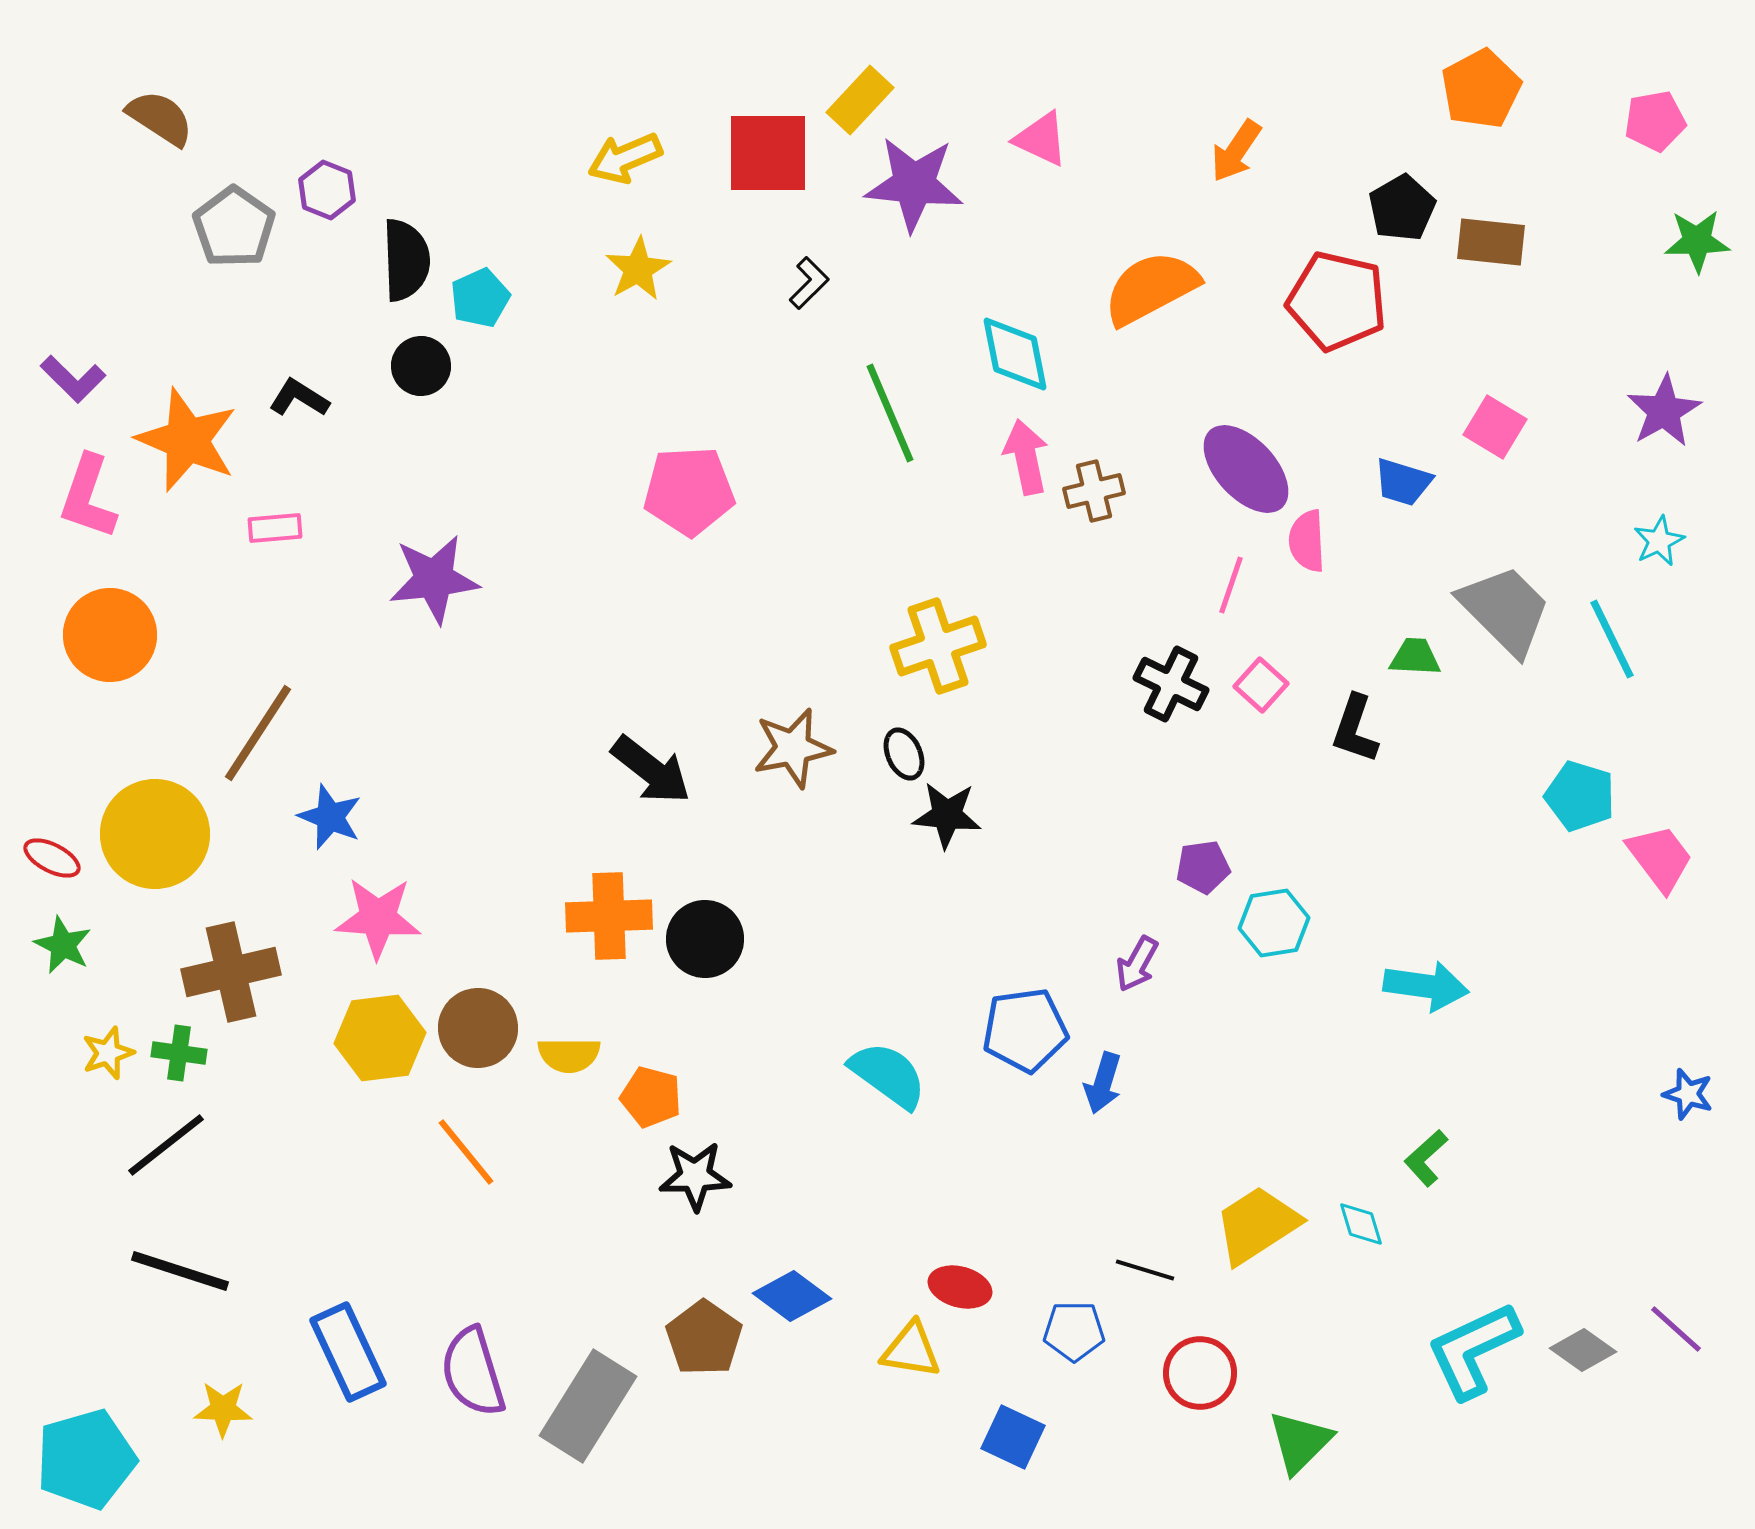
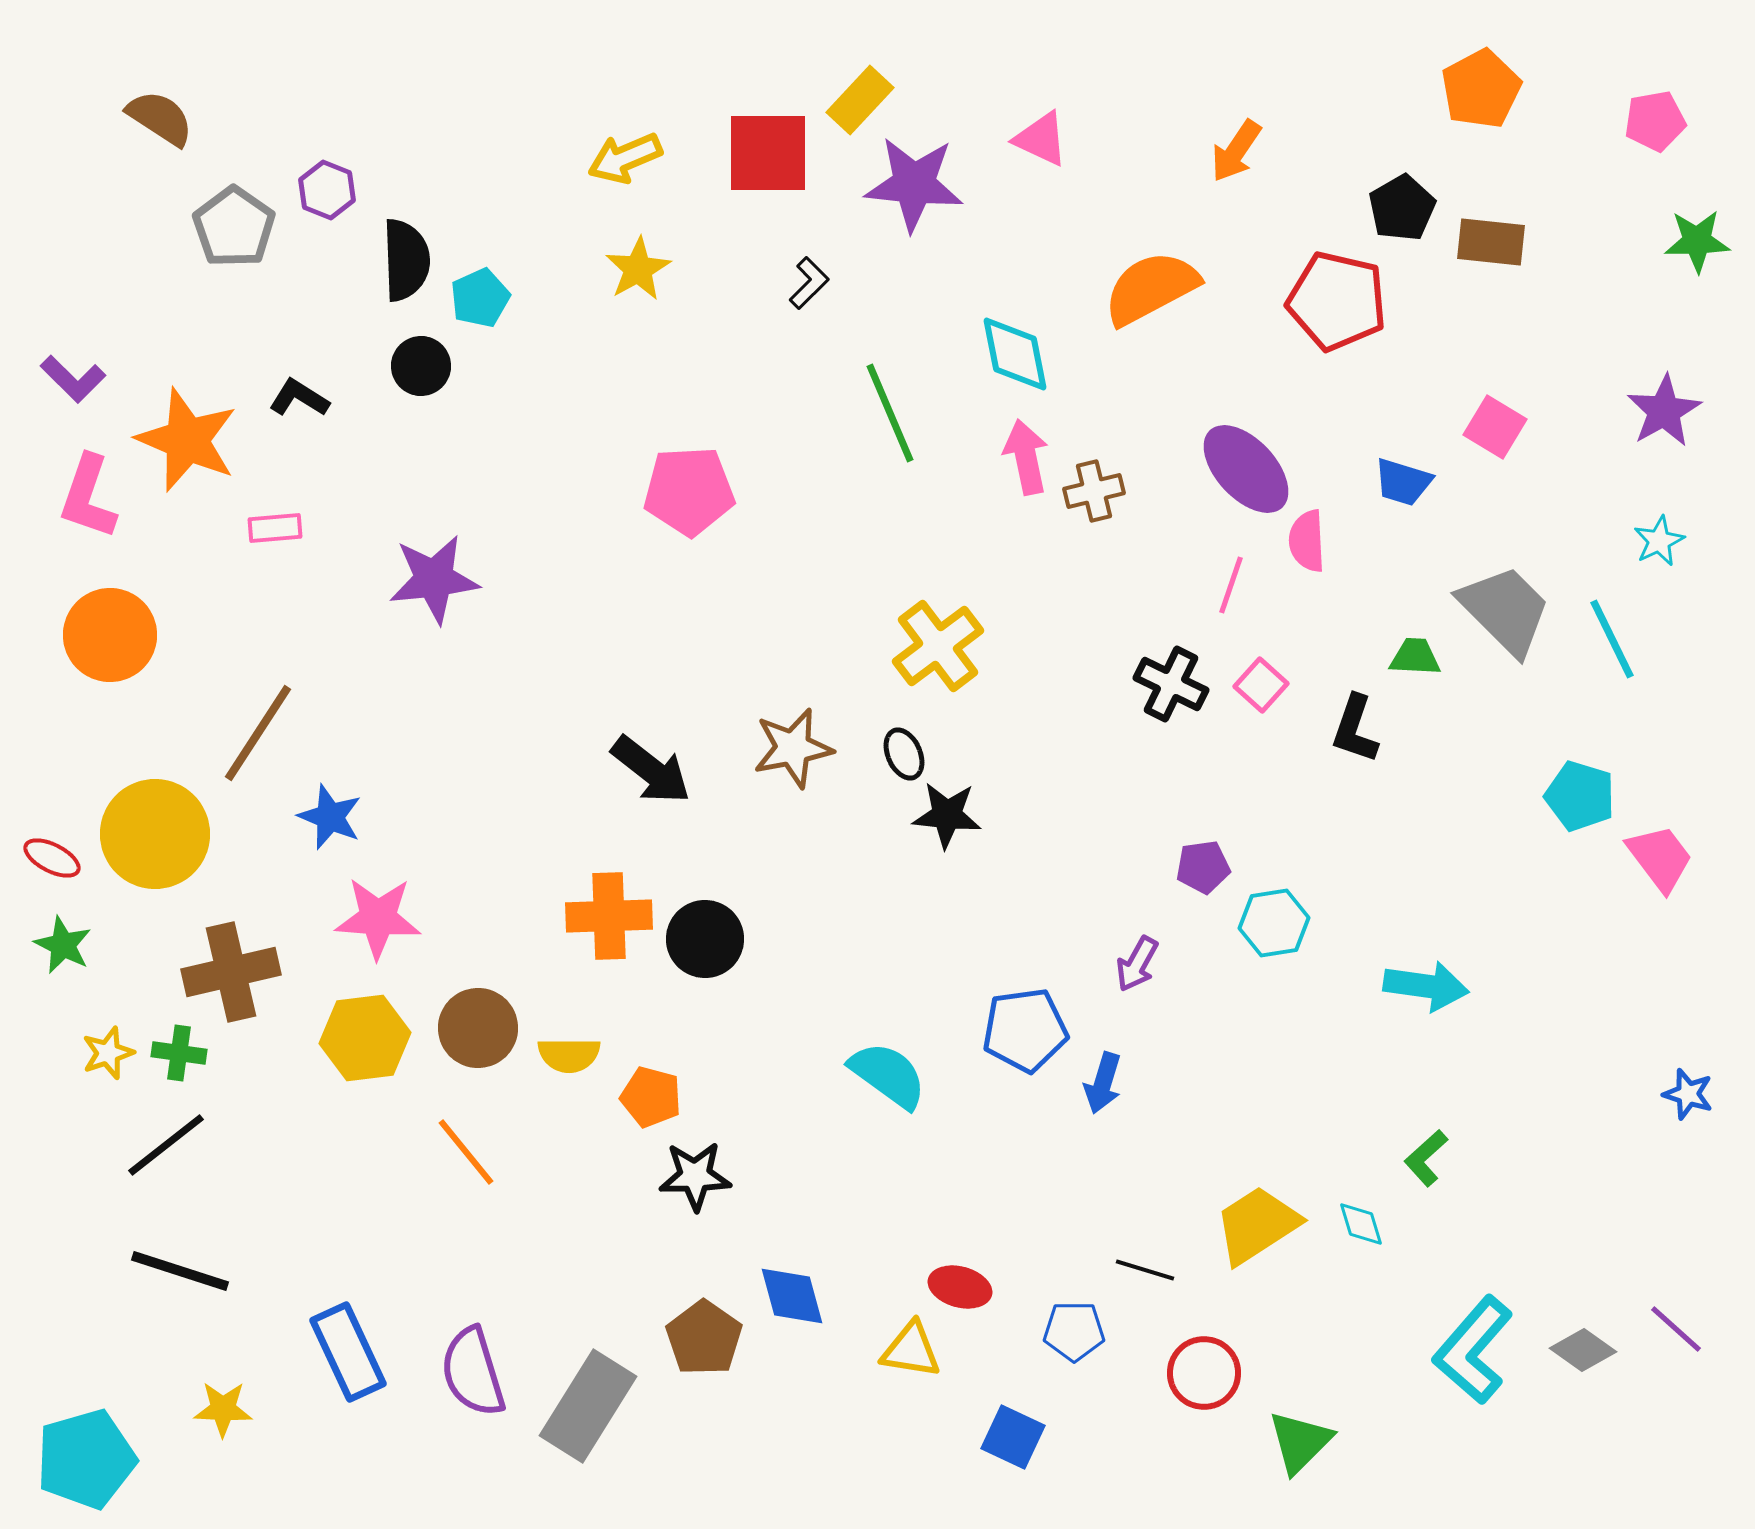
yellow cross at (938, 646): rotated 18 degrees counterclockwise
yellow hexagon at (380, 1038): moved 15 px left
blue diamond at (792, 1296): rotated 38 degrees clockwise
cyan L-shape at (1473, 1350): rotated 24 degrees counterclockwise
red circle at (1200, 1373): moved 4 px right
